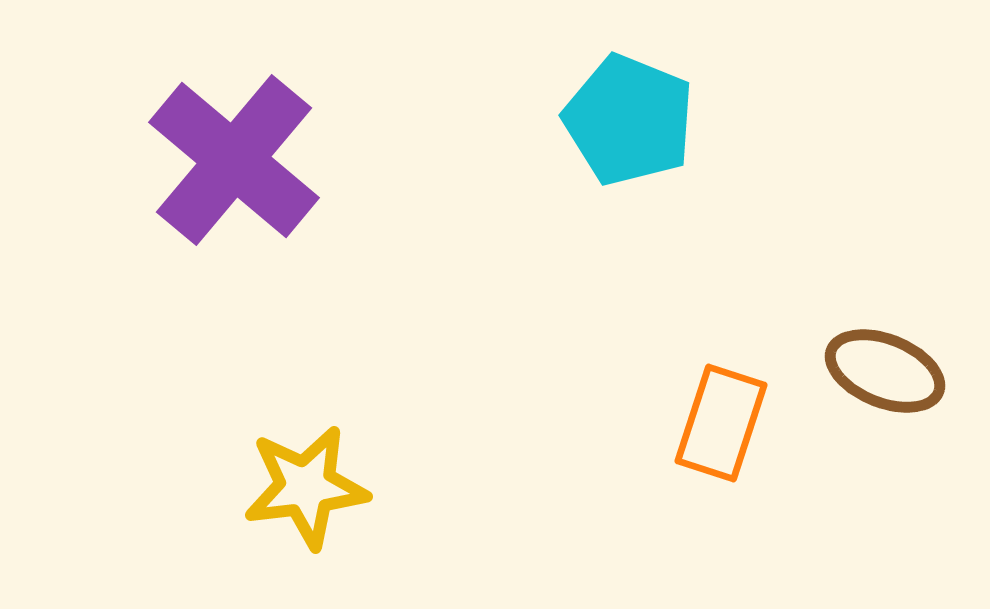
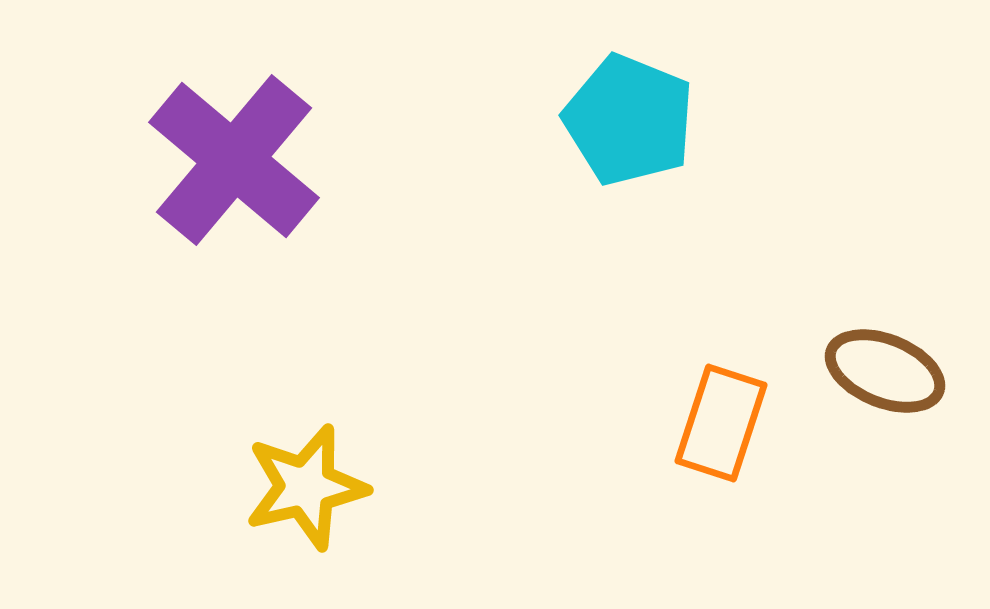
yellow star: rotated 6 degrees counterclockwise
